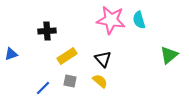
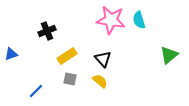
black cross: rotated 18 degrees counterclockwise
gray square: moved 2 px up
blue line: moved 7 px left, 3 px down
